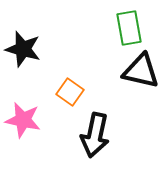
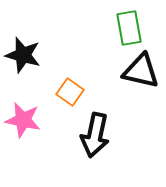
black star: moved 6 px down
